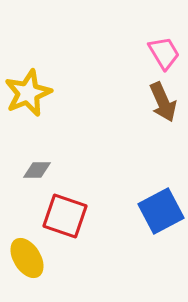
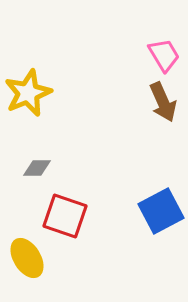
pink trapezoid: moved 2 px down
gray diamond: moved 2 px up
